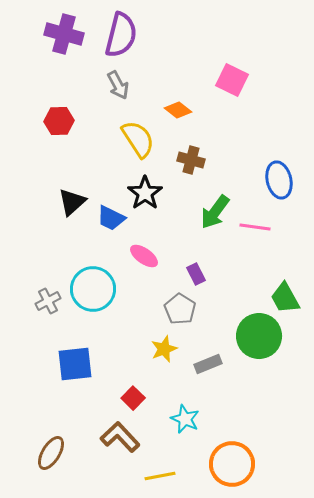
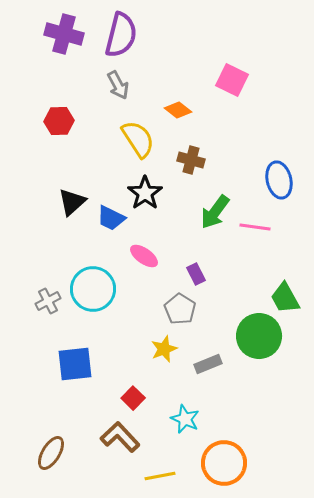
orange circle: moved 8 px left, 1 px up
